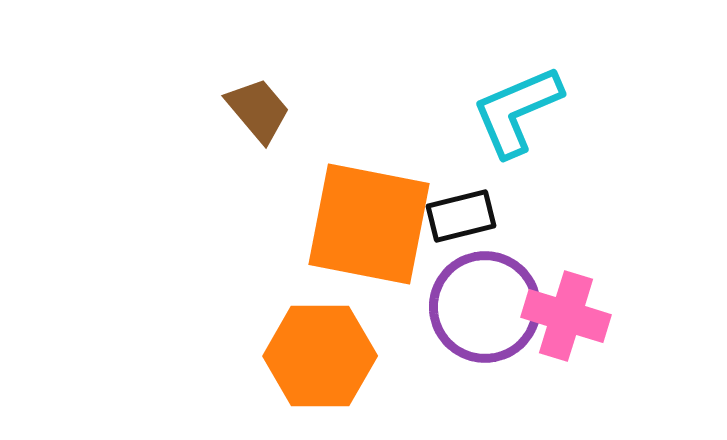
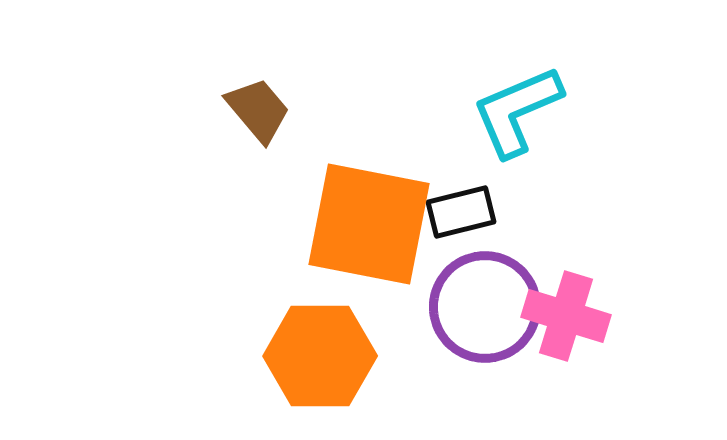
black rectangle: moved 4 px up
